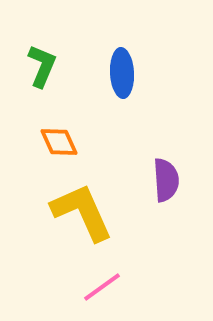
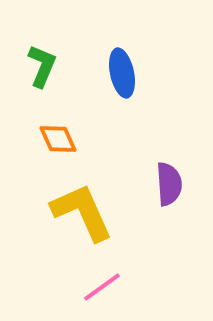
blue ellipse: rotated 9 degrees counterclockwise
orange diamond: moved 1 px left, 3 px up
purple semicircle: moved 3 px right, 4 px down
